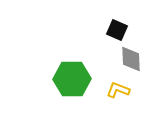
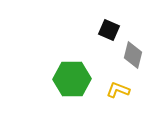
black square: moved 8 px left
gray diamond: moved 2 px right, 4 px up; rotated 16 degrees clockwise
